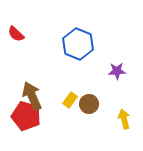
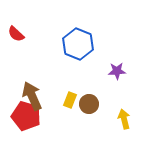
yellow rectangle: rotated 14 degrees counterclockwise
